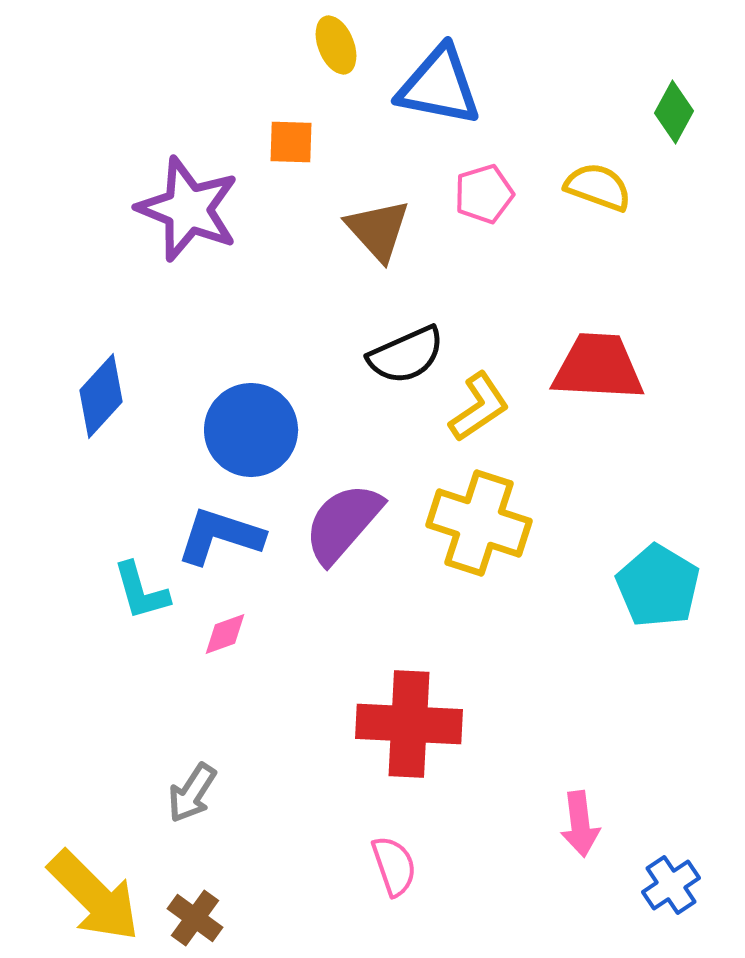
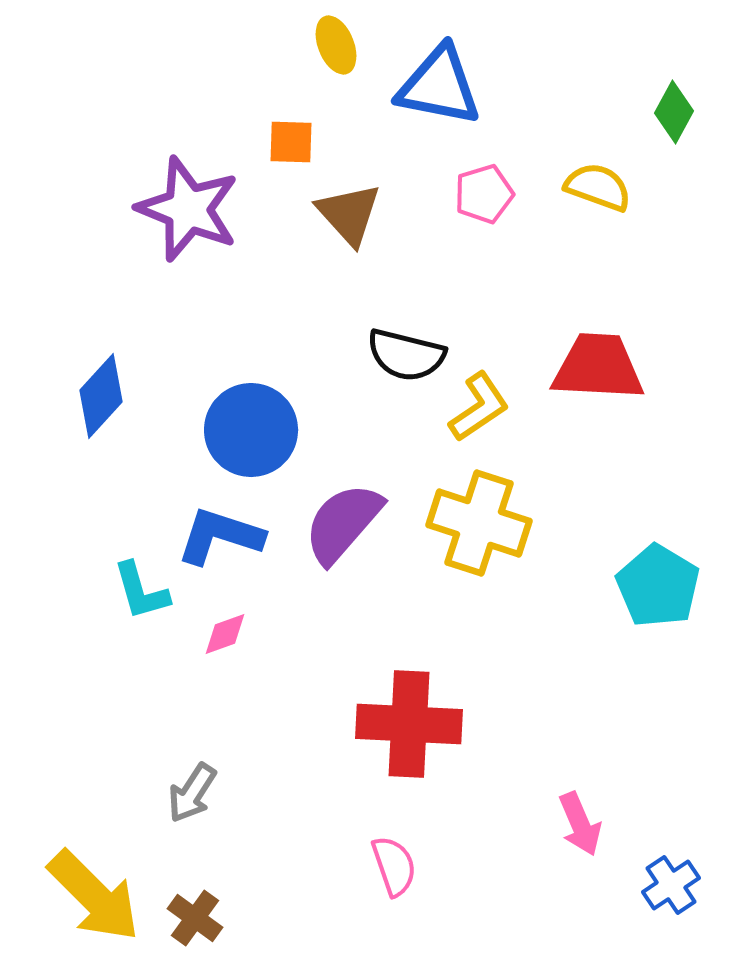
brown triangle: moved 29 px left, 16 px up
black semicircle: rotated 38 degrees clockwise
pink arrow: rotated 16 degrees counterclockwise
